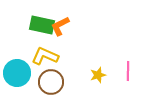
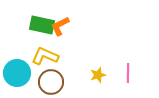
pink line: moved 2 px down
